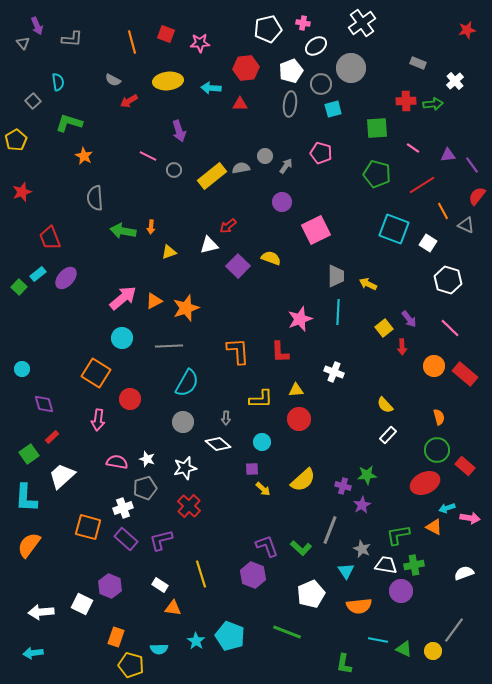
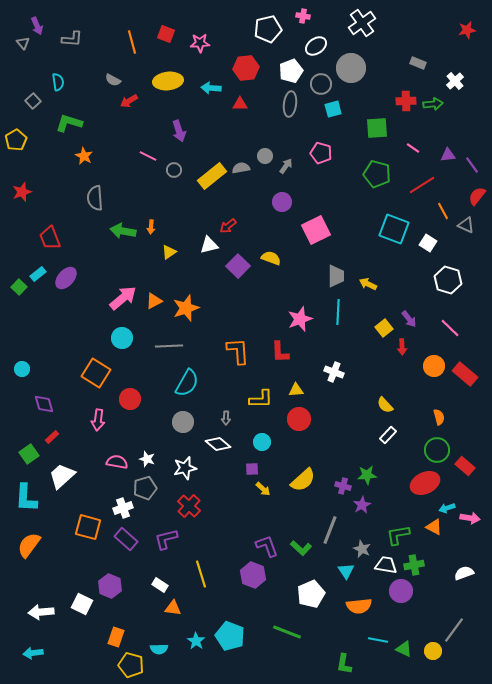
pink cross at (303, 23): moved 7 px up
yellow triangle at (169, 252): rotated 14 degrees counterclockwise
purple L-shape at (161, 540): moved 5 px right, 1 px up
